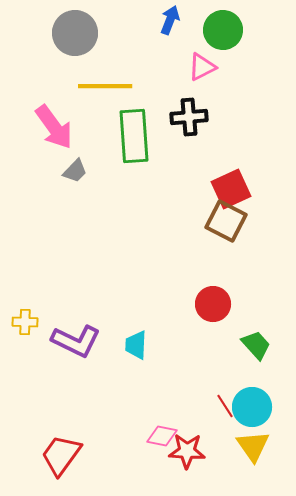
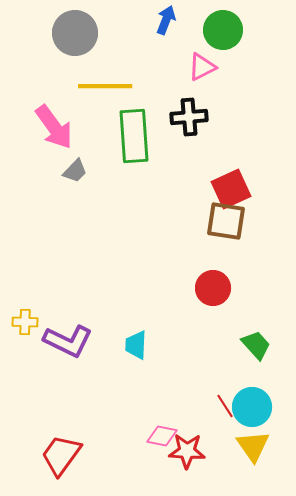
blue arrow: moved 4 px left
brown square: rotated 18 degrees counterclockwise
red circle: moved 16 px up
purple L-shape: moved 8 px left
